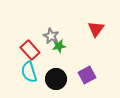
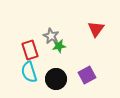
red rectangle: rotated 24 degrees clockwise
